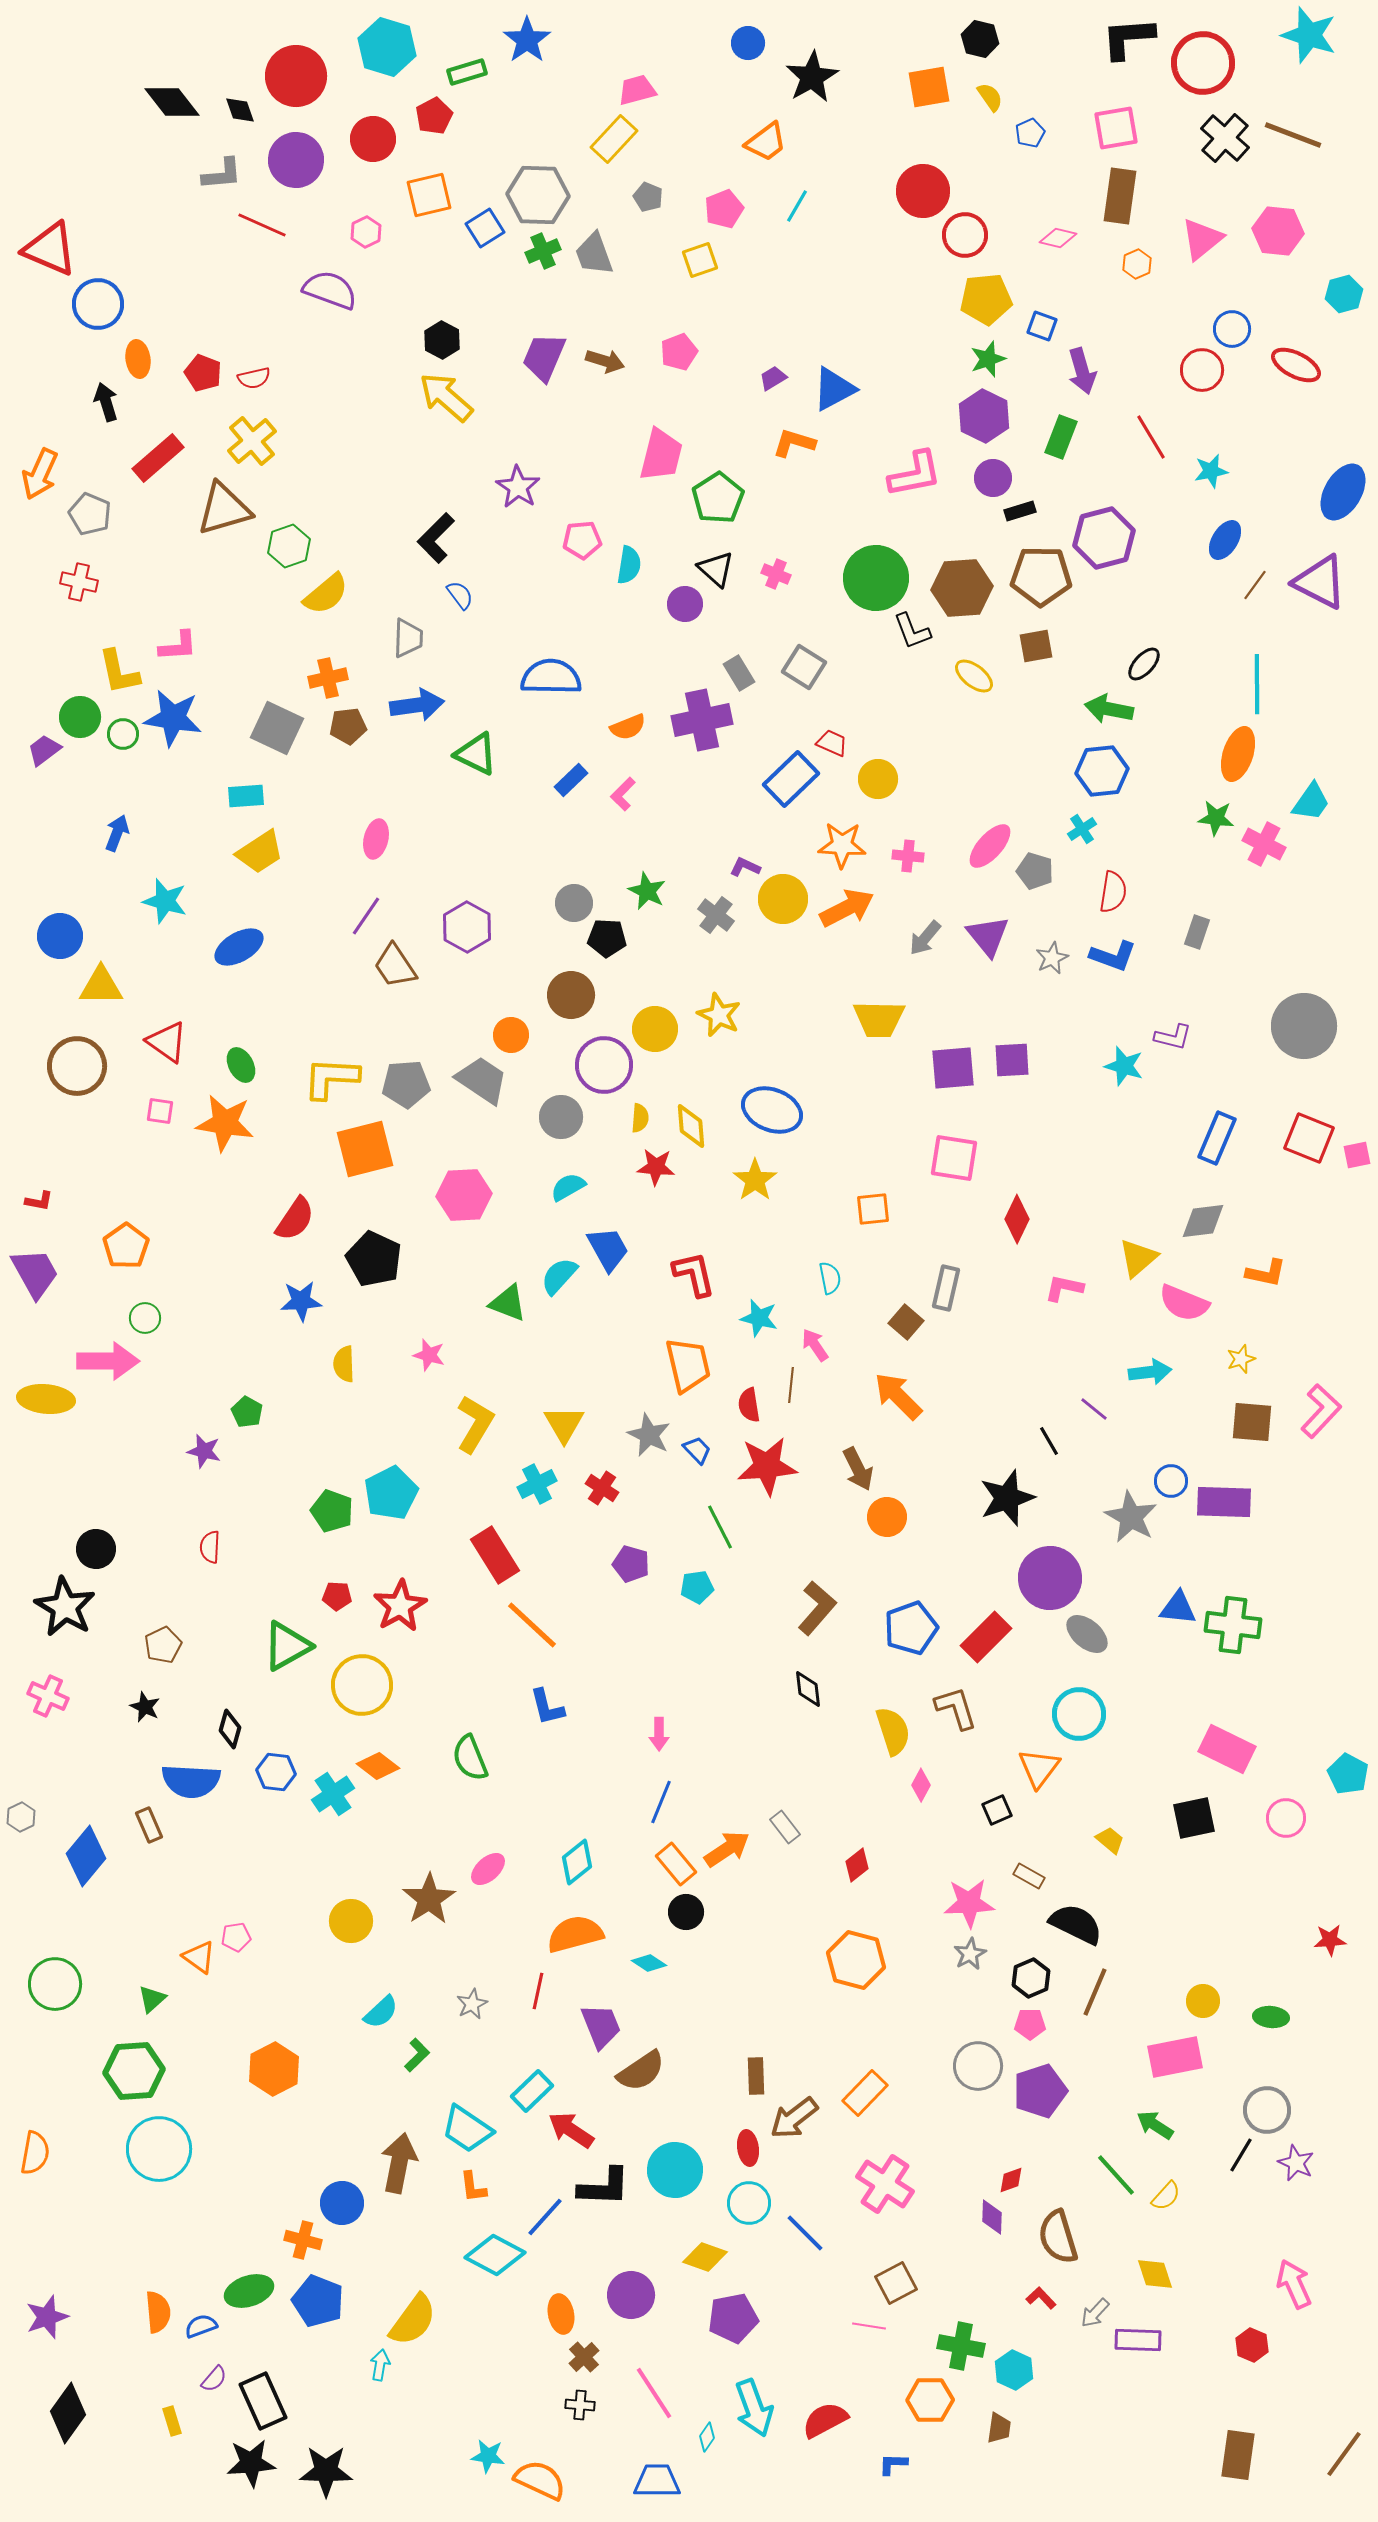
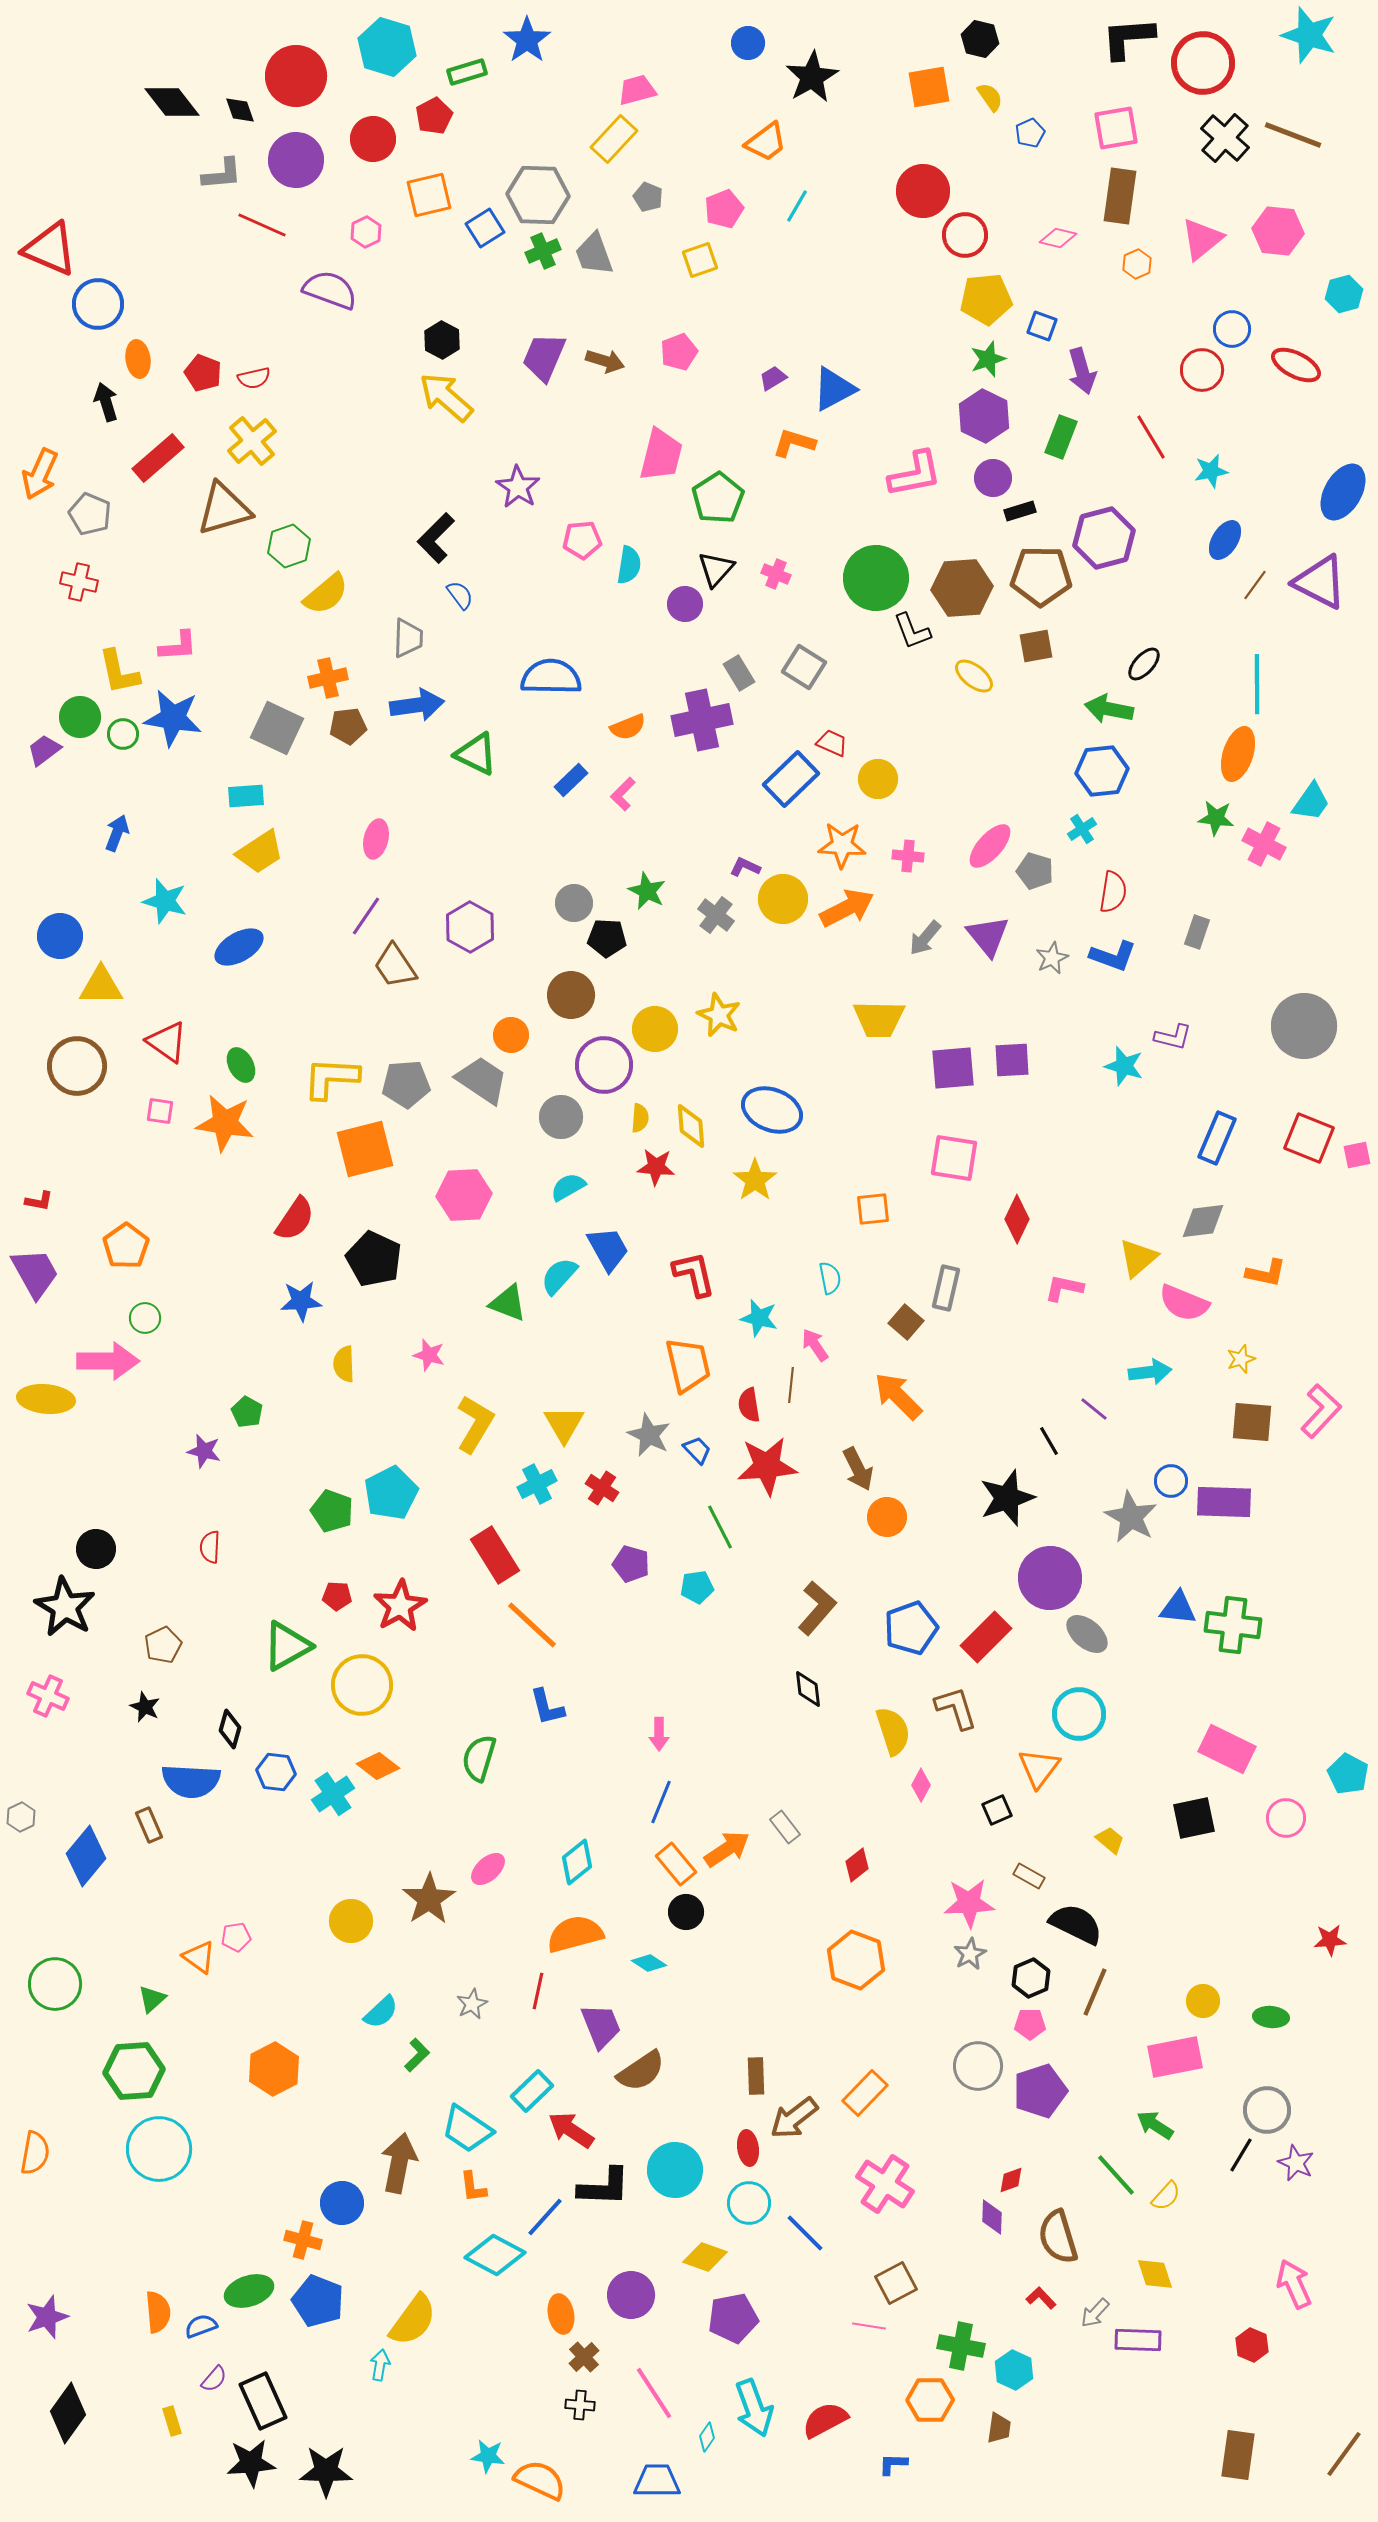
black triangle at (716, 569): rotated 30 degrees clockwise
purple hexagon at (467, 927): moved 3 px right
green semicircle at (470, 1758): moved 9 px right; rotated 39 degrees clockwise
orange hexagon at (856, 1960): rotated 6 degrees clockwise
